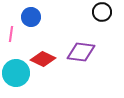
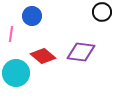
blue circle: moved 1 px right, 1 px up
red diamond: moved 3 px up; rotated 15 degrees clockwise
